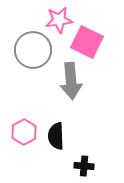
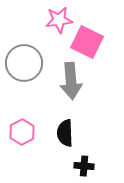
gray circle: moved 9 px left, 13 px down
pink hexagon: moved 2 px left
black semicircle: moved 9 px right, 3 px up
